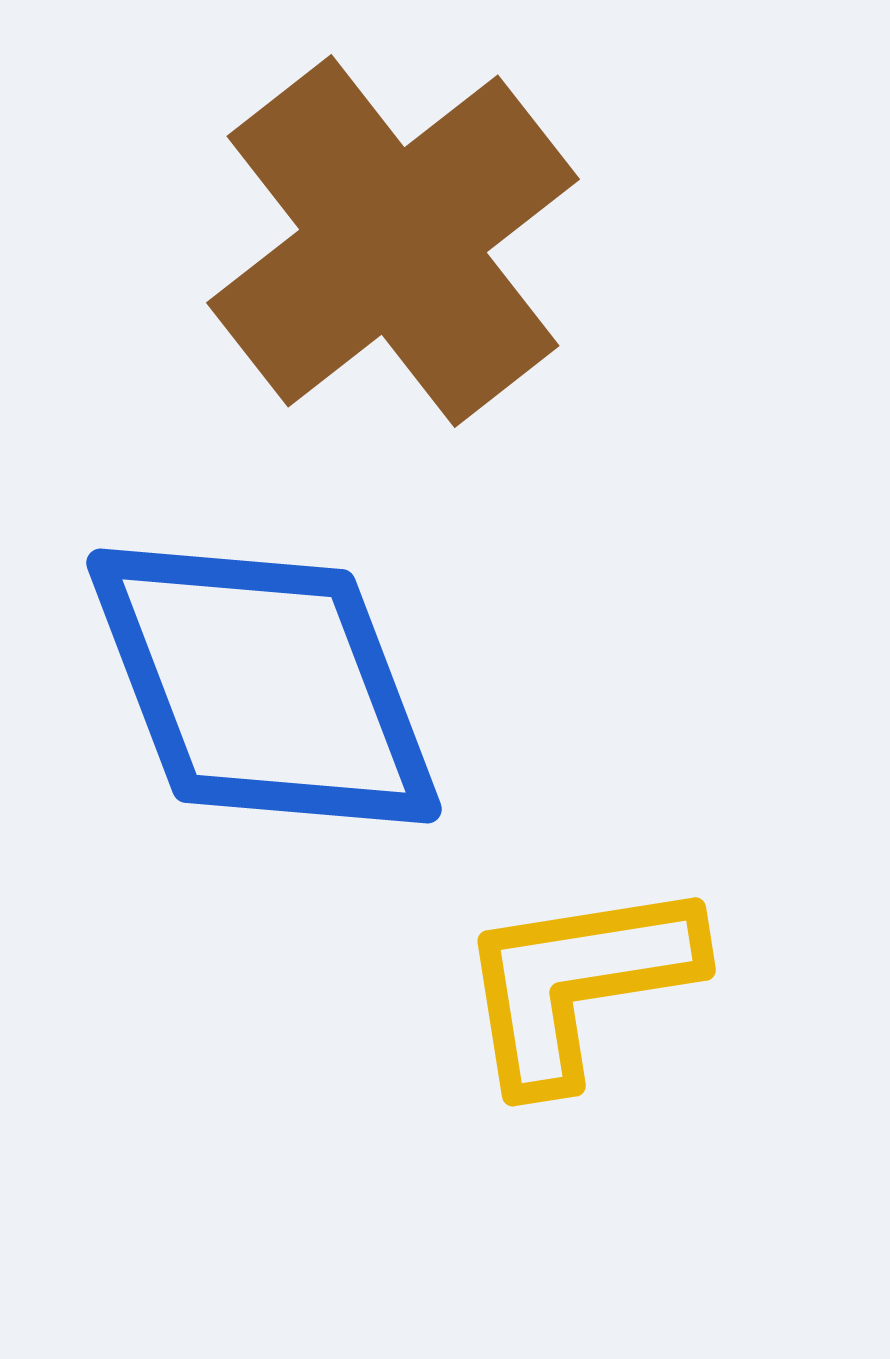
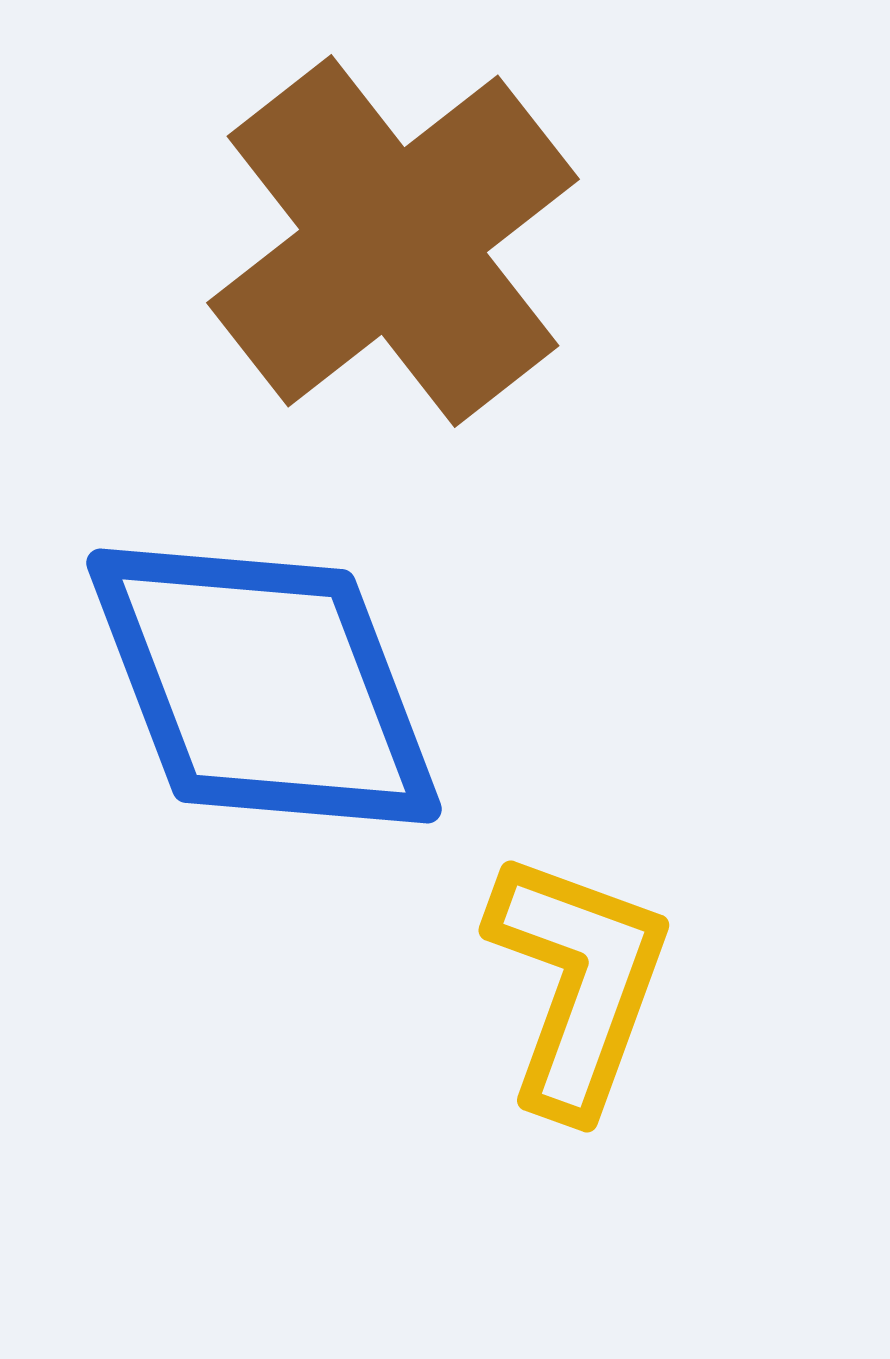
yellow L-shape: rotated 119 degrees clockwise
